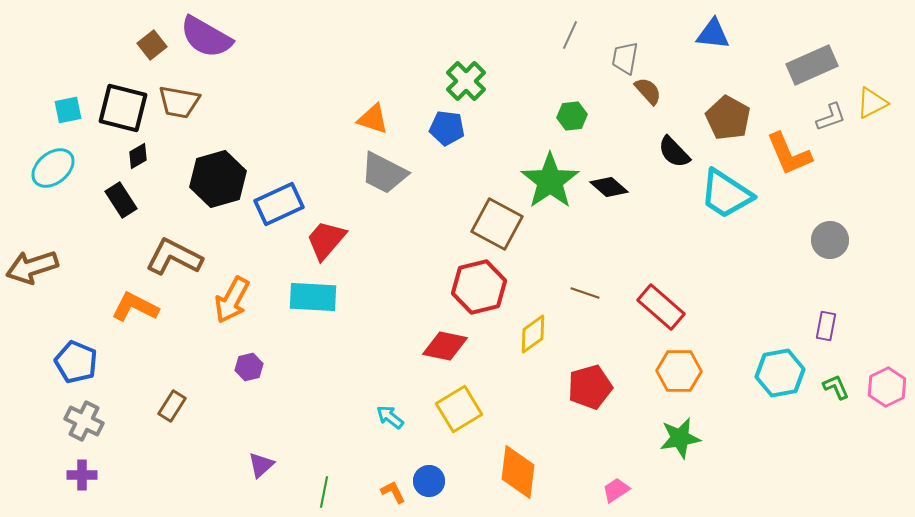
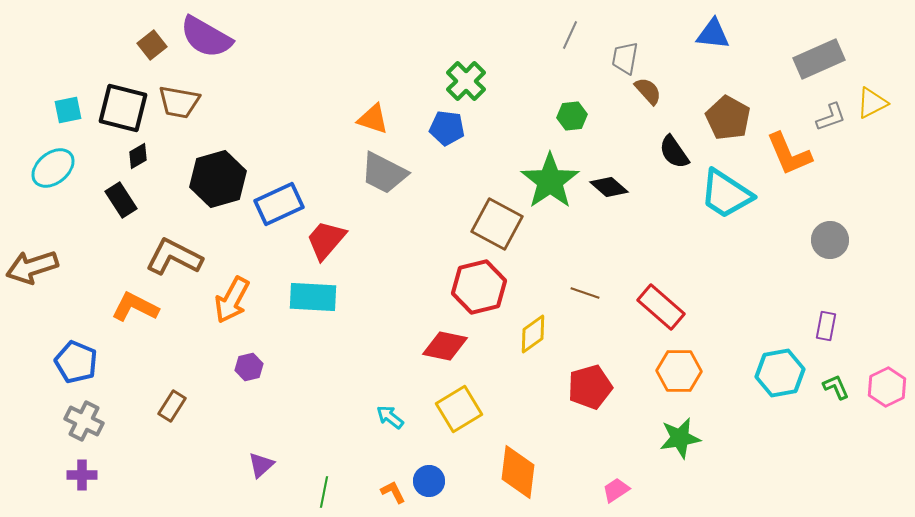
gray rectangle at (812, 65): moved 7 px right, 6 px up
black semicircle at (674, 152): rotated 9 degrees clockwise
